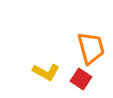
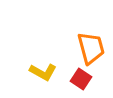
yellow L-shape: moved 3 px left
